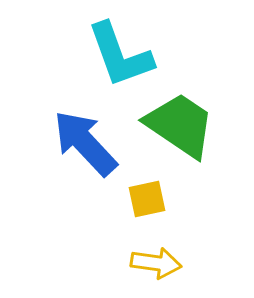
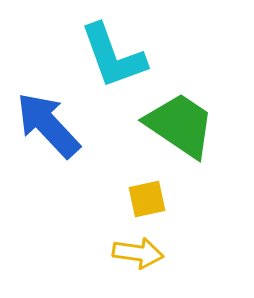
cyan L-shape: moved 7 px left, 1 px down
blue arrow: moved 37 px left, 18 px up
yellow arrow: moved 18 px left, 10 px up
